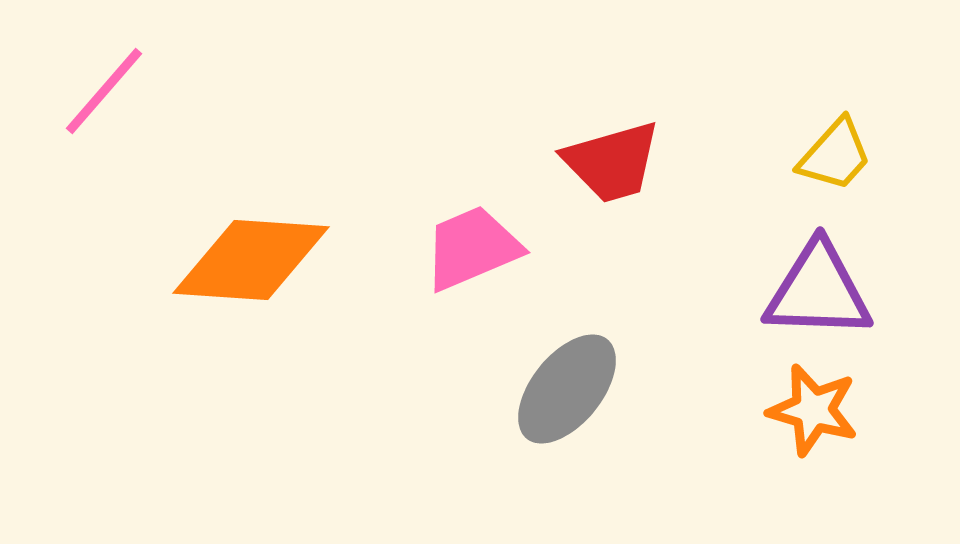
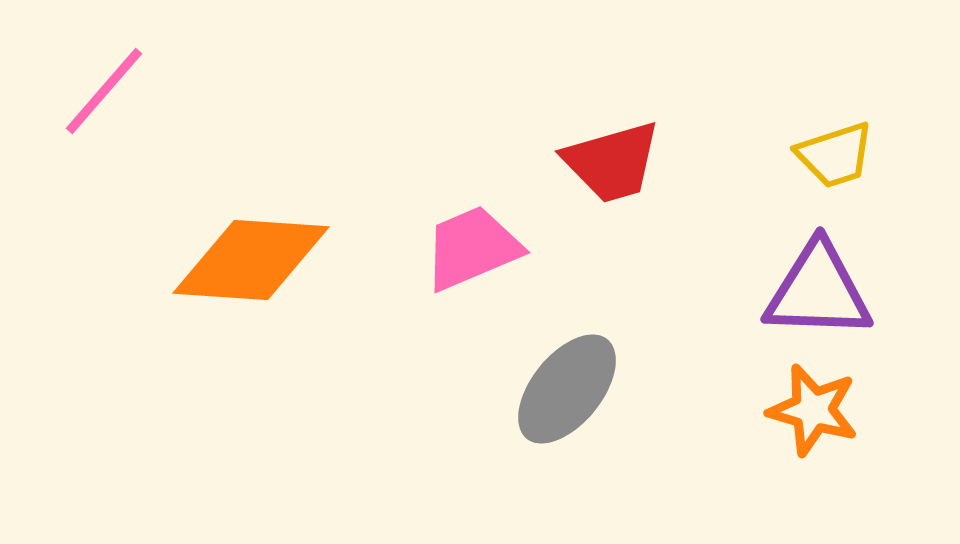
yellow trapezoid: rotated 30 degrees clockwise
